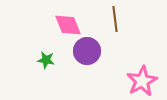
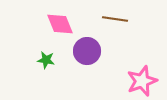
brown line: rotated 75 degrees counterclockwise
pink diamond: moved 8 px left, 1 px up
pink star: rotated 8 degrees clockwise
